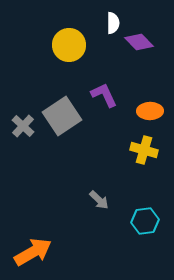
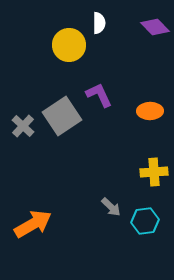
white semicircle: moved 14 px left
purple diamond: moved 16 px right, 15 px up
purple L-shape: moved 5 px left
yellow cross: moved 10 px right, 22 px down; rotated 20 degrees counterclockwise
gray arrow: moved 12 px right, 7 px down
orange arrow: moved 28 px up
